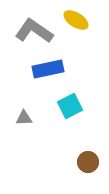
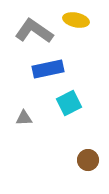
yellow ellipse: rotated 20 degrees counterclockwise
cyan square: moved 1 px left, 3 px up
brown circle: moved 2 px up
